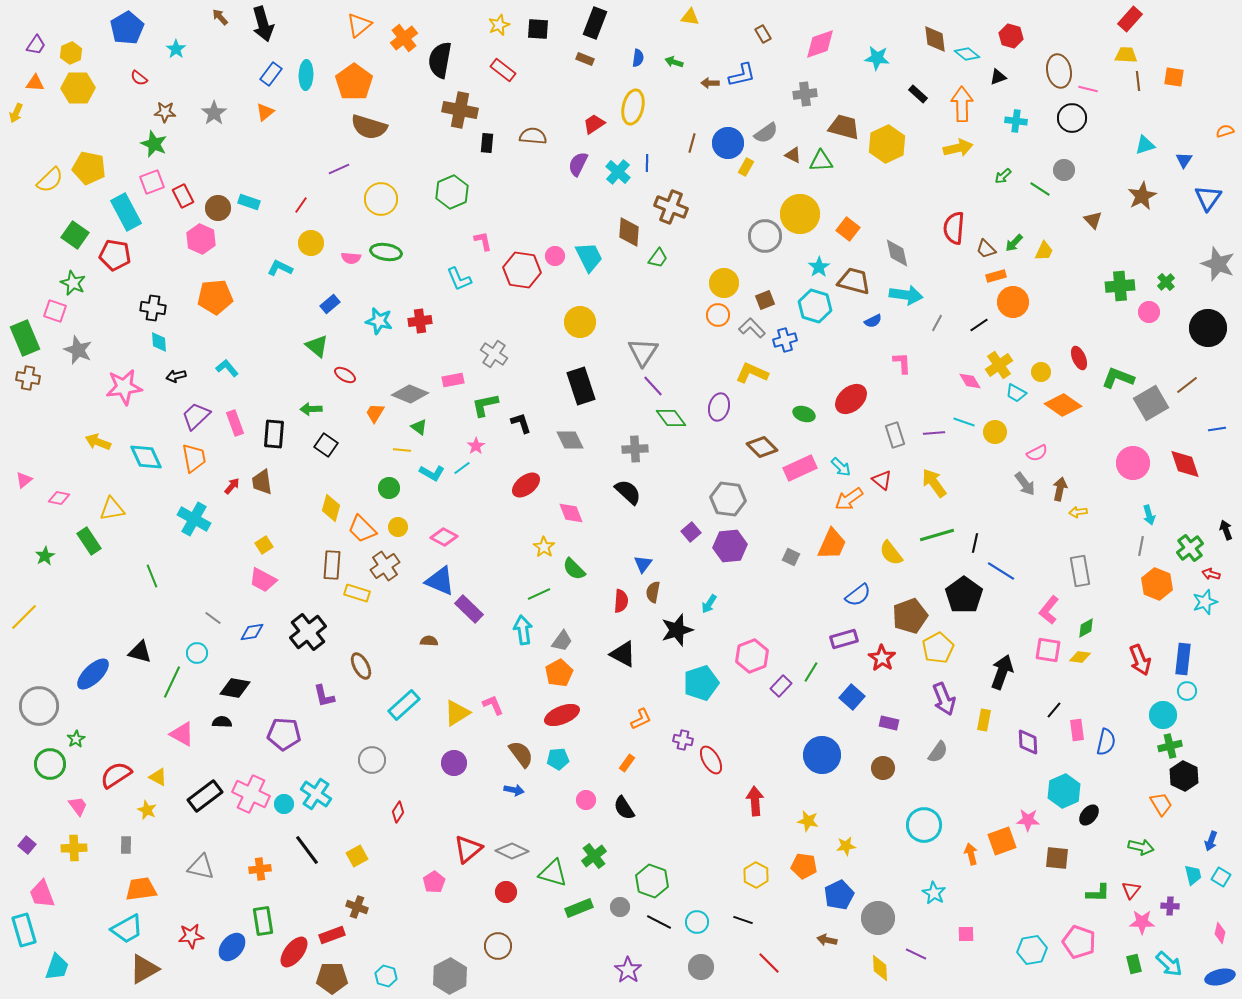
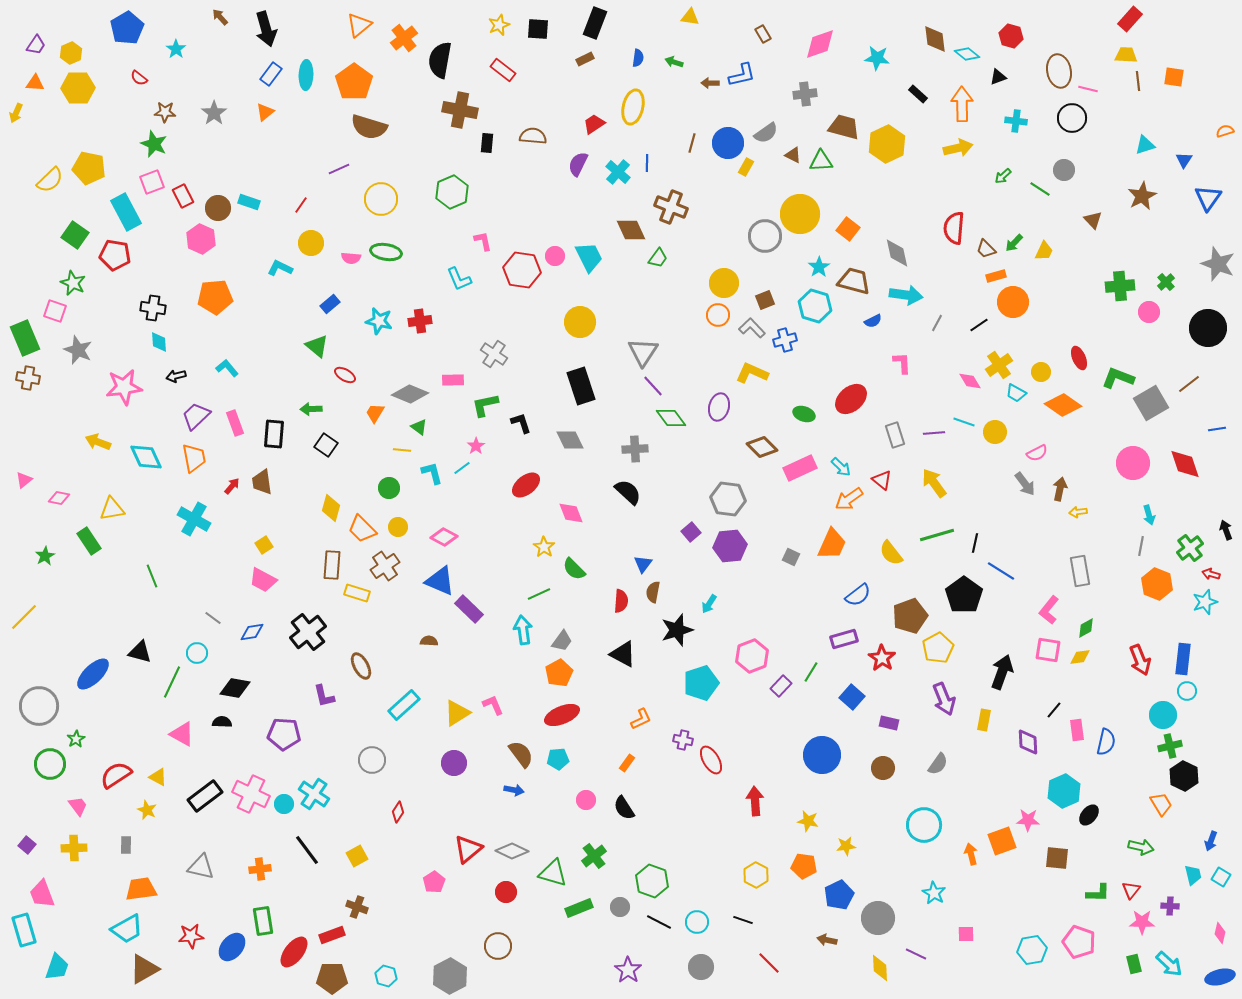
black arrow at (263, 24): moved 3 px right, 5 px down
brown rectangle at (585, 59): rotated 48 degrees counterclockwise
brown diamond at (629, 232): moved 2 px right, 2 px up; rotated 28 degrees counterclockwise
pink rectangle at (453, 380): rotated 10 degrees clockwise
brown line at (1187, 385): moved 2 px right, 1 px up
cyan L-shape at (432, 473): rotated 135 degrees counterclockwise
yellow diamond at (1080, 657): rotated 15 degrees counterclockwise
gray semicircle at (938, 752): moved 12 px down
cyan cross at (316, 794): moved 2 px left
